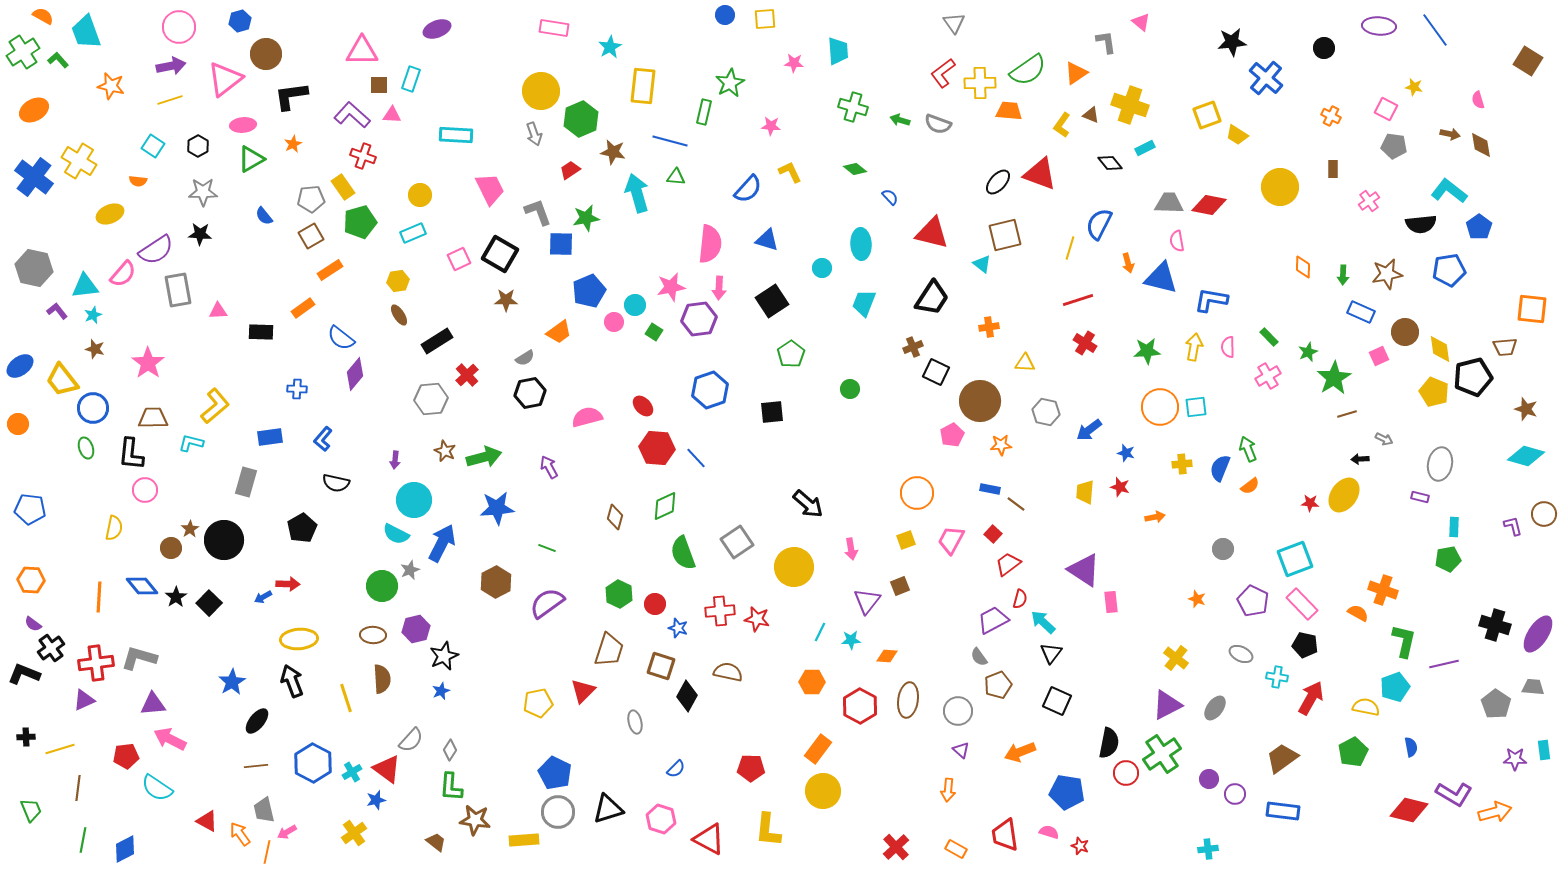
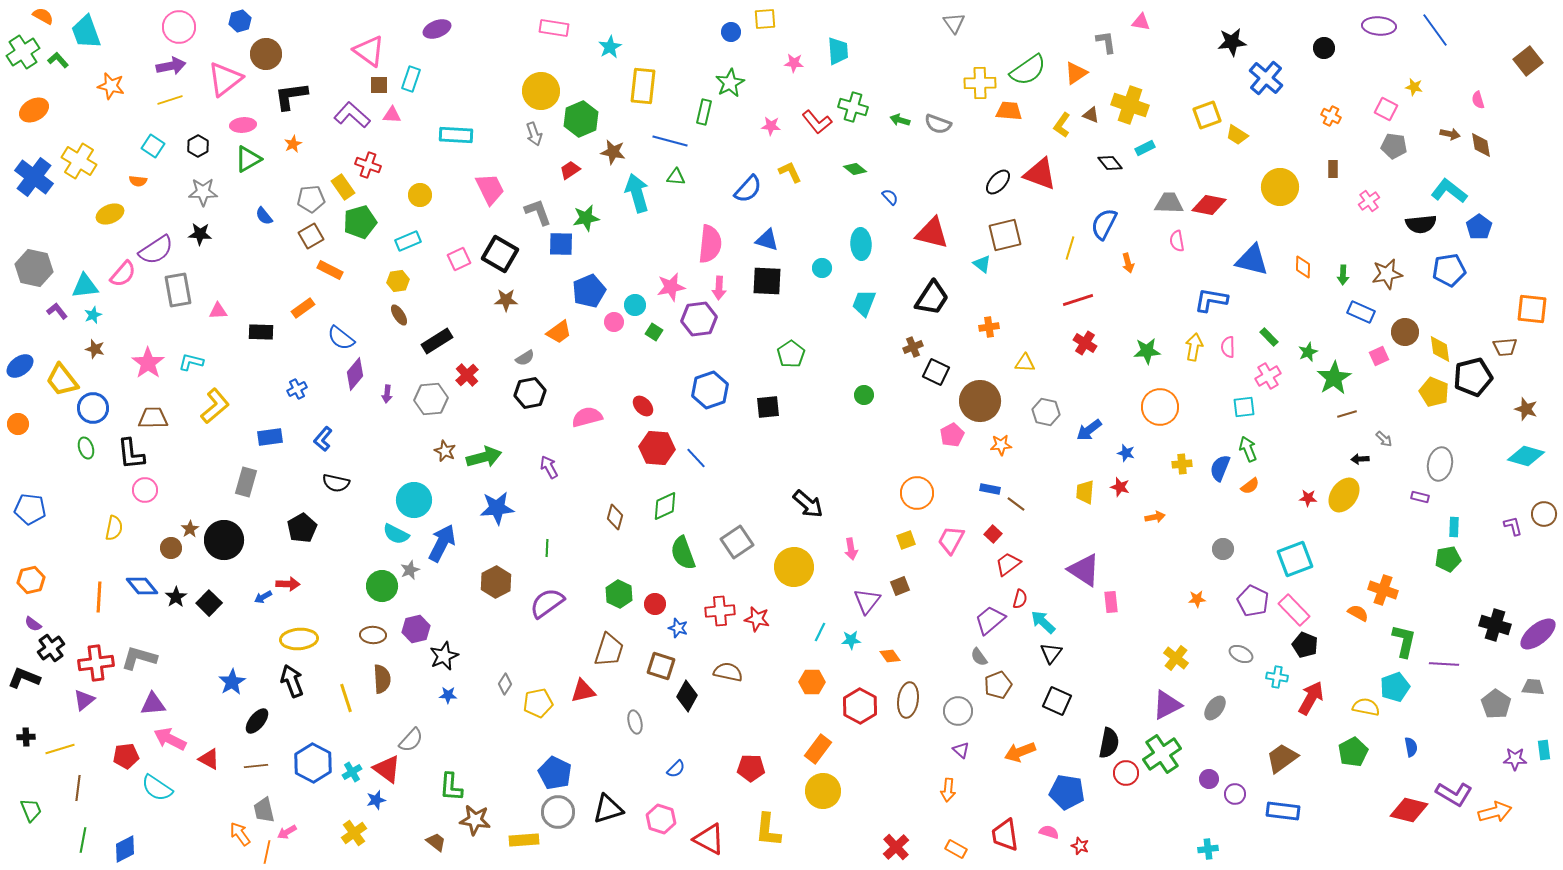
blue circle at (725, 15): moved 6 px right, 17 px down
pink triangle at (1141, 22): rotated 30 degrees counterclockwise
pink triangle at (362, 51): moved 7 px right; rotated 36 degrees clockwise
brown square at (1528, 61): rotated 20 degrees clockwise
red L-shape at (943, 73): moved 126 px left, 49 px down; rotated 92 degrees counterclockwise
red cross at (363, 156): moved 5 px right, 9 px down
green triangle at (251, 159): moved 3 px left
blue semicircle at (1099, 224): moved 5 px right
cyan rectangle at (413, 233): moved 5 px left, 8 px down
orange rectangle at (330, 270): rotated 60 degrees clockwise
blue triangle at (1161, 278): moved 91 px right, 18 px up
black square at (772, 301): moved 5 px left, 20 px up; rotated 36 degrees clockwise
blue cross at (297, 389): rotated 30 degrees counterclockwise
green circle at (850, 389): moved 14 px right, 6 px down
cyan square at (1196, 407): moved 48 px right
black square at (772, 412): moved 4 px left, 5 px up
gray arrow at (1384, 439): rotated 18 degrees clockwise
cyan L-shape at (191, 443): moved 81 px up
black L-shape at (131, 454): rotated 12 degrees counterclockwise
purple arrow at (395, 460): moved 8 px left, 66 px up
red star at (1310, 503): moved 2 px left, 5 px up
green line at (547, 548): rotated 72 degrees clockwise
orange hexagon at (31, 580): rotated 16 degrees counterclockwise
orange star at (1197, 599): rotated 24 degrees counterclockwise
pink rectangle at (1302, 604): moved 8 px left, 6 px down
purple trapezoid at (993, 620): moved 3 px left; rotated 12 degrees counterclockwise
purple ellipse at (1538, 634): rotated 18 degrees clockwise
black pentagon at (1305, 645): rotated 10 degrees clockwise
orange diamond at (887, 656): moved 3 px right; rotated 50 degrees clockwise
purple line at (1444, 664): rotated 16 degrees clockwise
black L-shape at (24, 674): moved 4 px down
blue star at (441, 691): moved 7 px right, 4 px down; rotated 24 degrees clockwise
red triangle at (583, 691): rotated 32 degrees clockwise
purple triangle at (84, 700): rotated 15 degrees counterclockwise
gray diamond at (450, 750): moved 55 px right, 66 px up
red triangle at (207, 821): moved 2 px right, 62 px up
